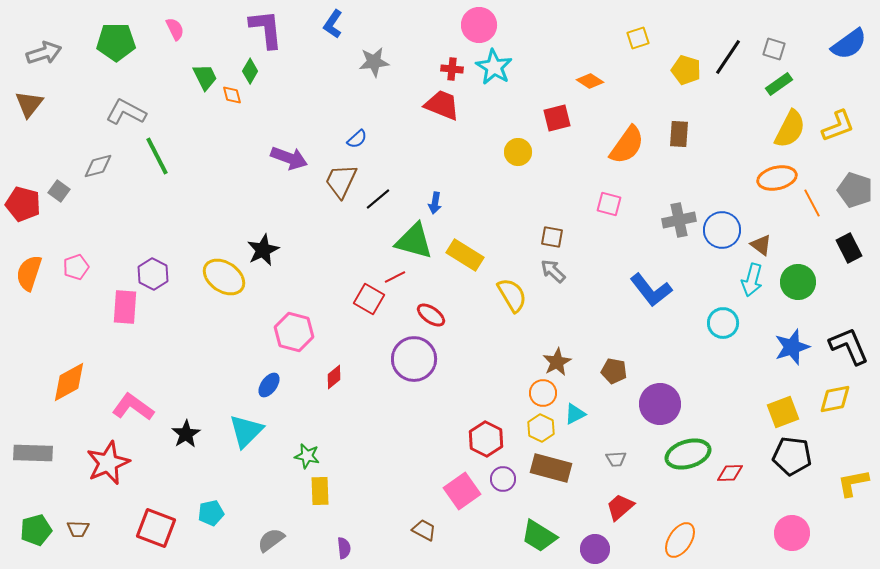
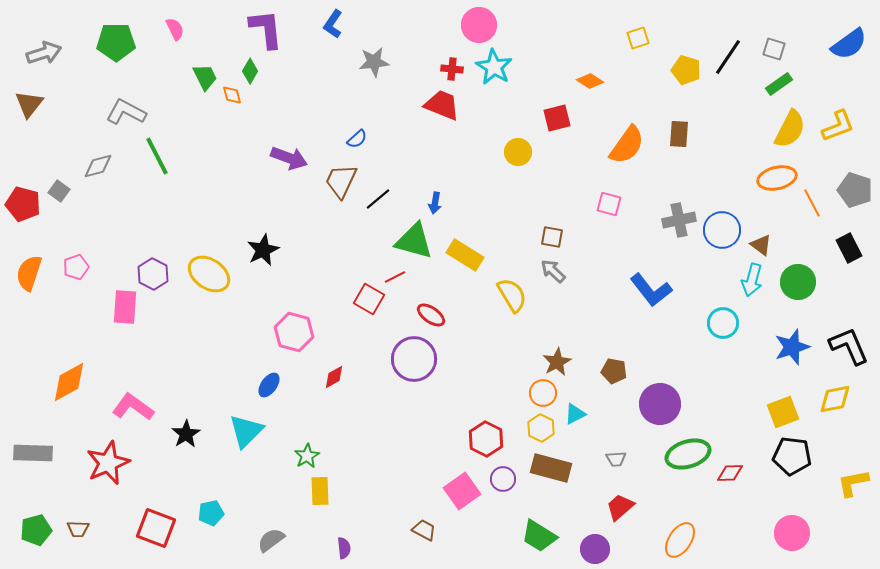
yellow ellipse at (224, 277): moved 15 px left, 3 px up
red diamond at (334, 377): rotated 10 degrees clockwise
green star at (307, 456): rotated 30 degrees clockwise
